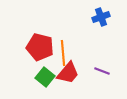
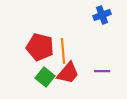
blue cross: moved 1 px right, 2 px up
orange line: moved 2 px up
purple line: rotated 21 degrees counterclockwise
